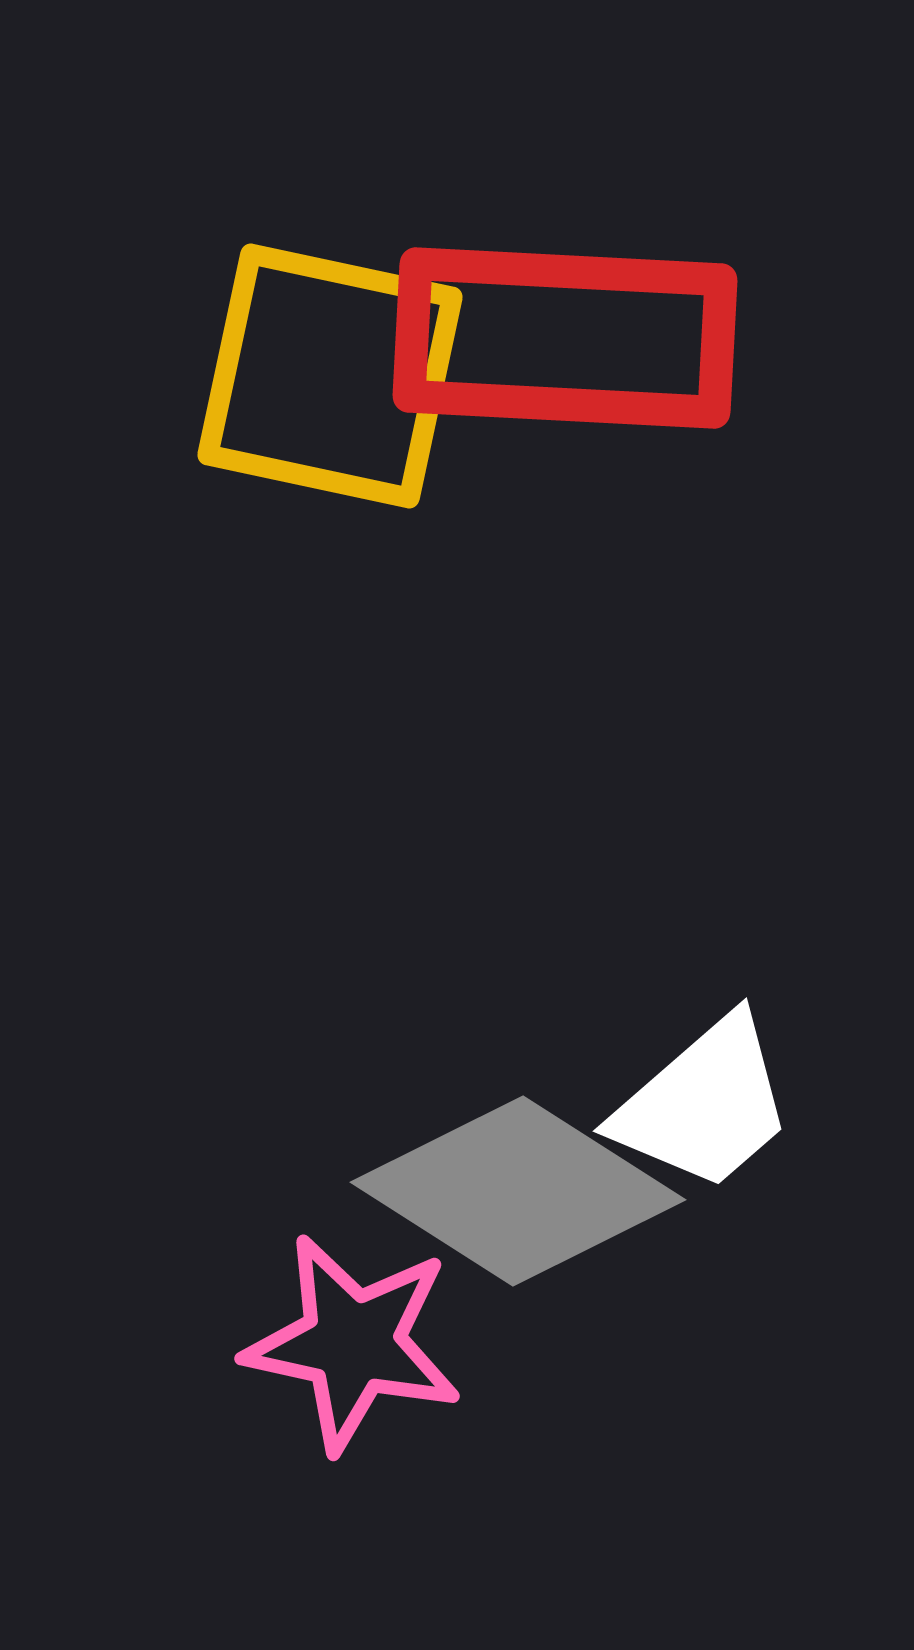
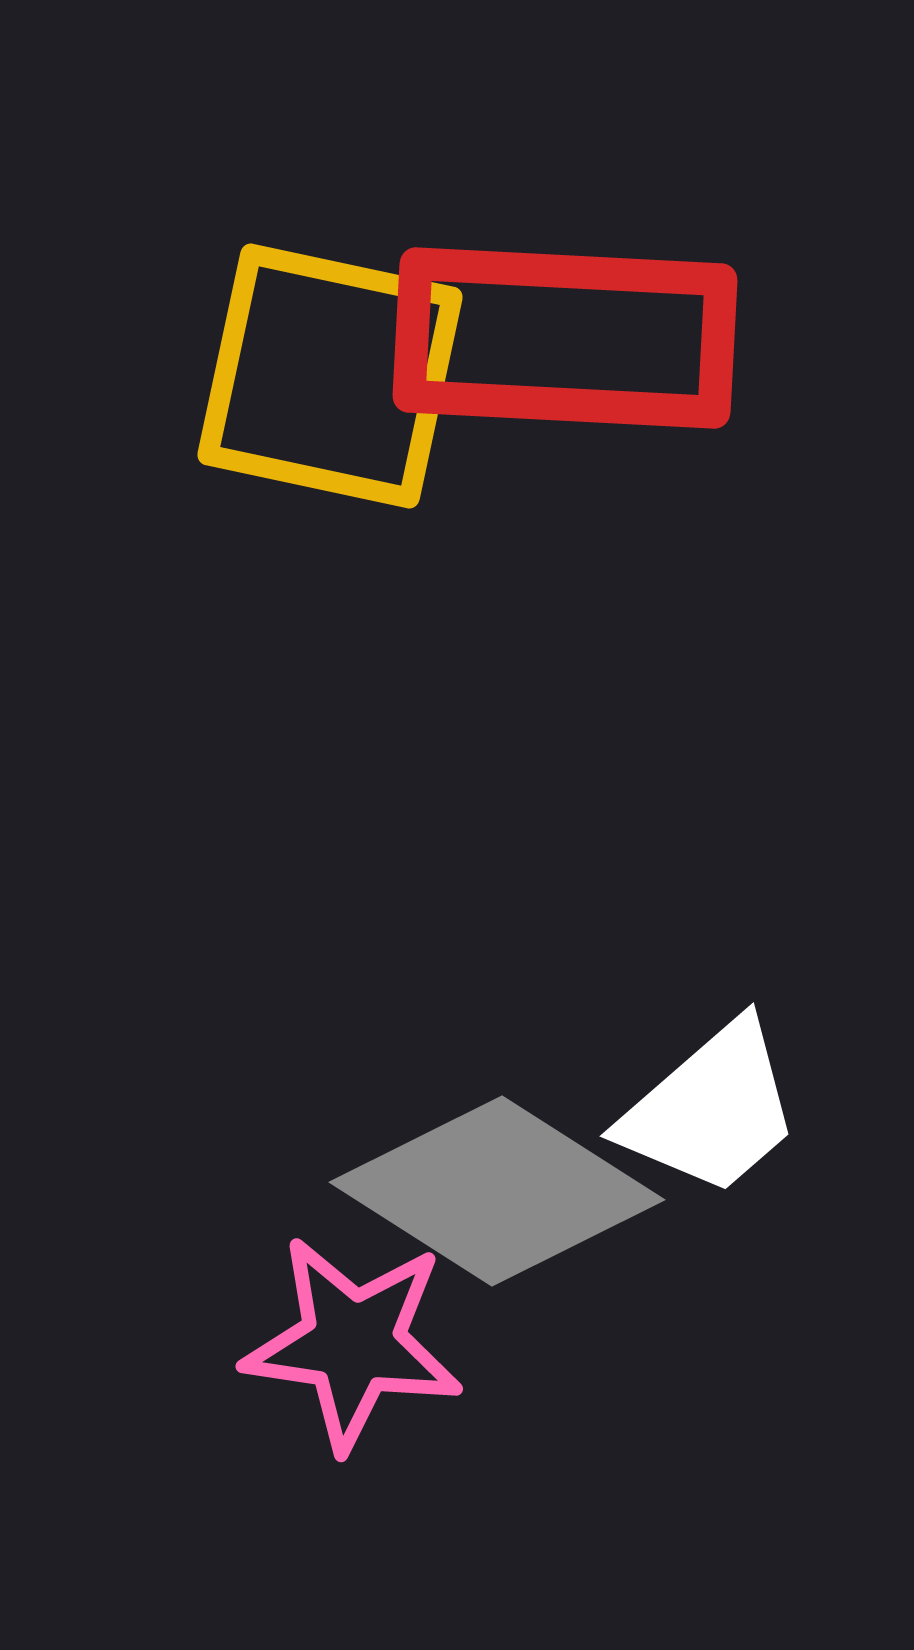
white trapezoid: moved 7 px right, 5 px down
gray diamond: moved 21 px left
pink star: rotated 4 degrees counterclockwise
